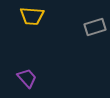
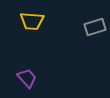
yellow trapezoid: moved 5 px down
